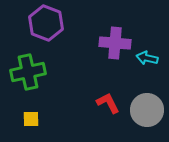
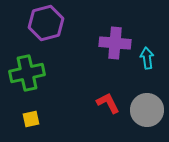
purple hexagon: rotated 24 degrees clockwise
cyan arrow: rotated 70 degrees clockwise
green cross: moved 1 px left, 1 px down
yellow square: rotated 12 degrees counterclockwise
